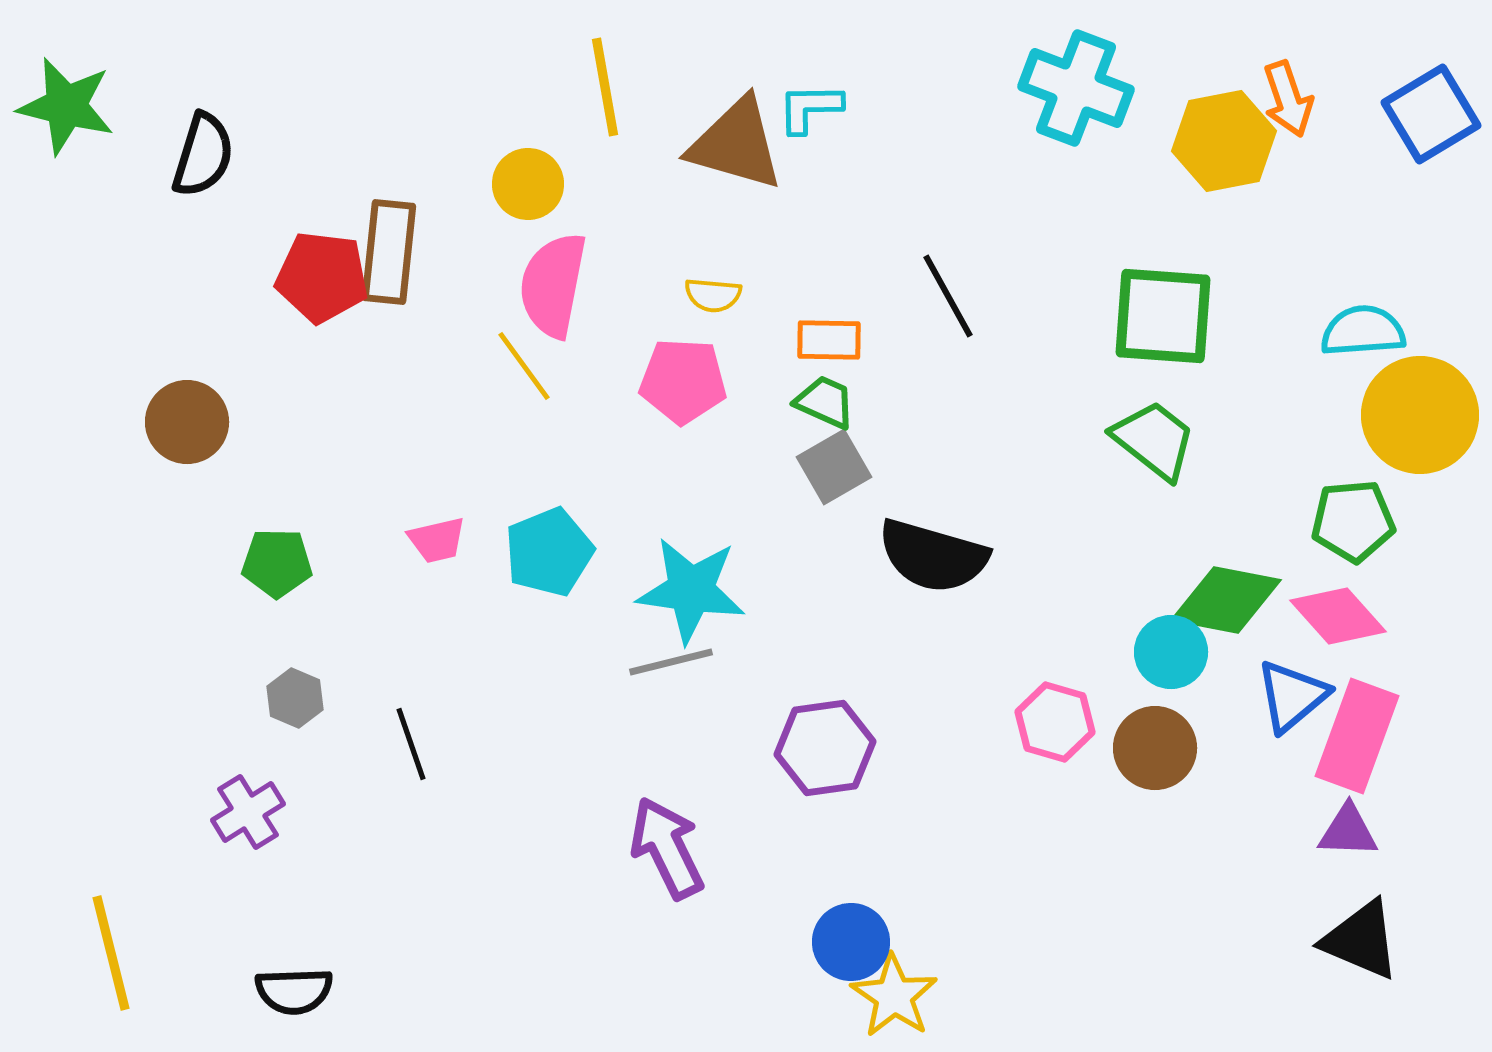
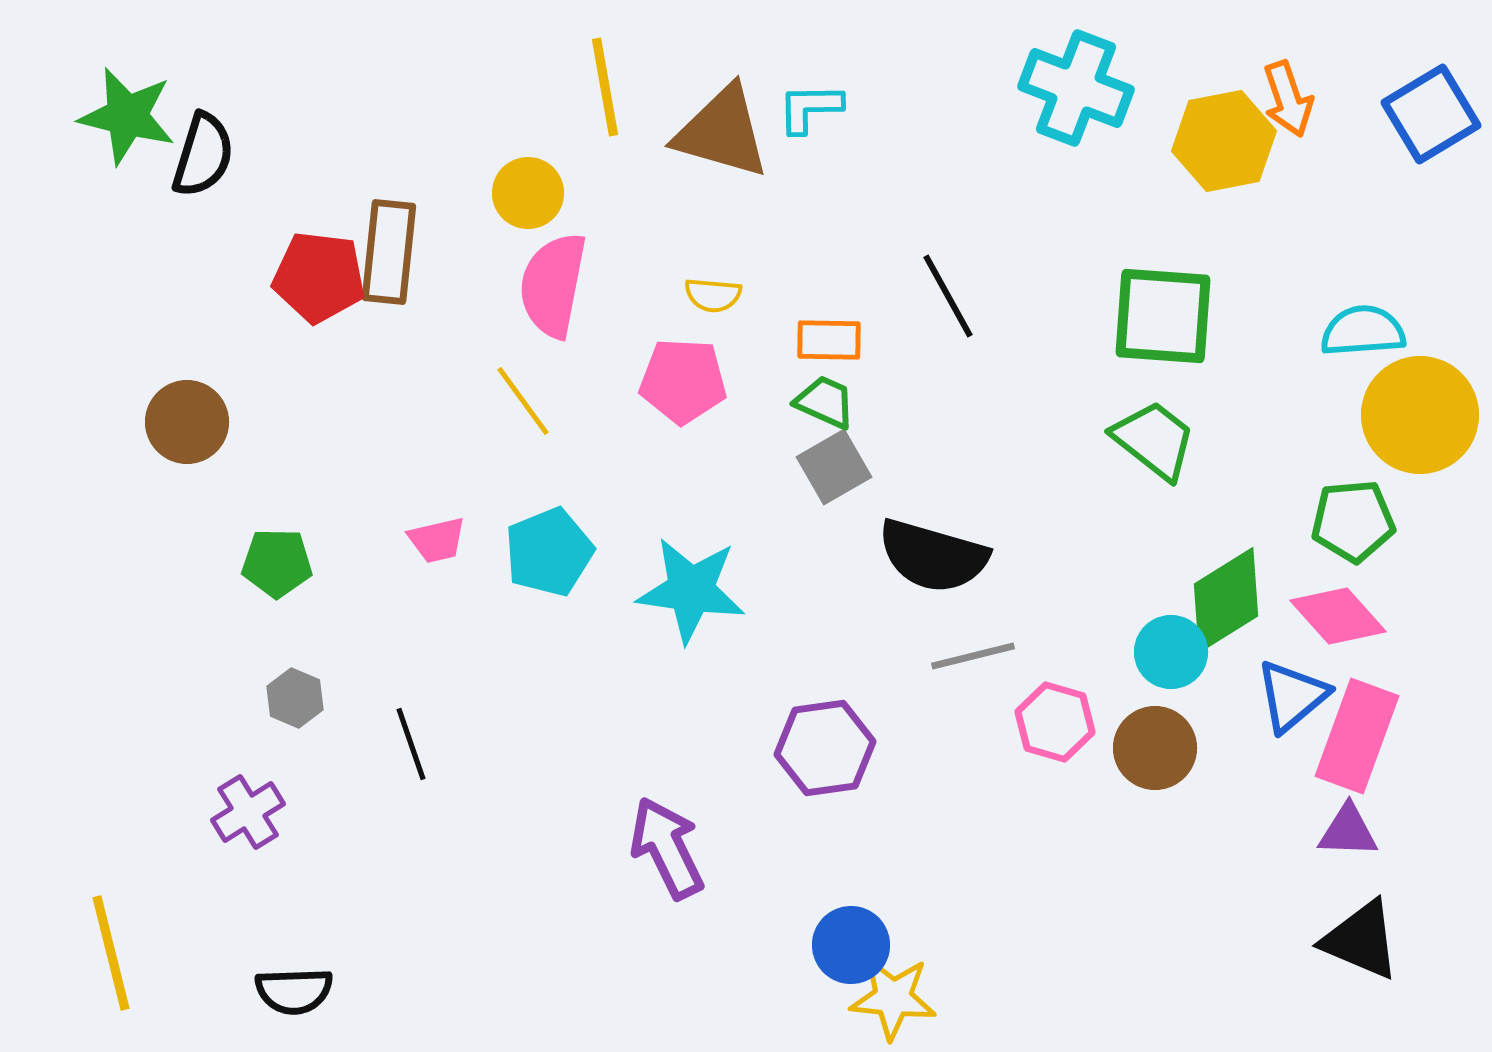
green star at (66, 106): moved 61 px right, 10 px down
brown triangle at (736, 144): moved 14 px left, 12 px up
yellow circle at (528, 184): moved 9 px down
red pentagon at (322, 277): moved 3 px left
yellow line at (524, 366): moved 1 px left, 35 px down
green diamond at (1226, 600): rotated 43 degrees counterclockwise
gray line at (671, 662): moved 302 px right, 6 px up
blue circle at (851, 942): moved 3 px down
yellow star at (894, 996): moved 1 px left, 2 px down; rotated 28 degrees counterclockwise
